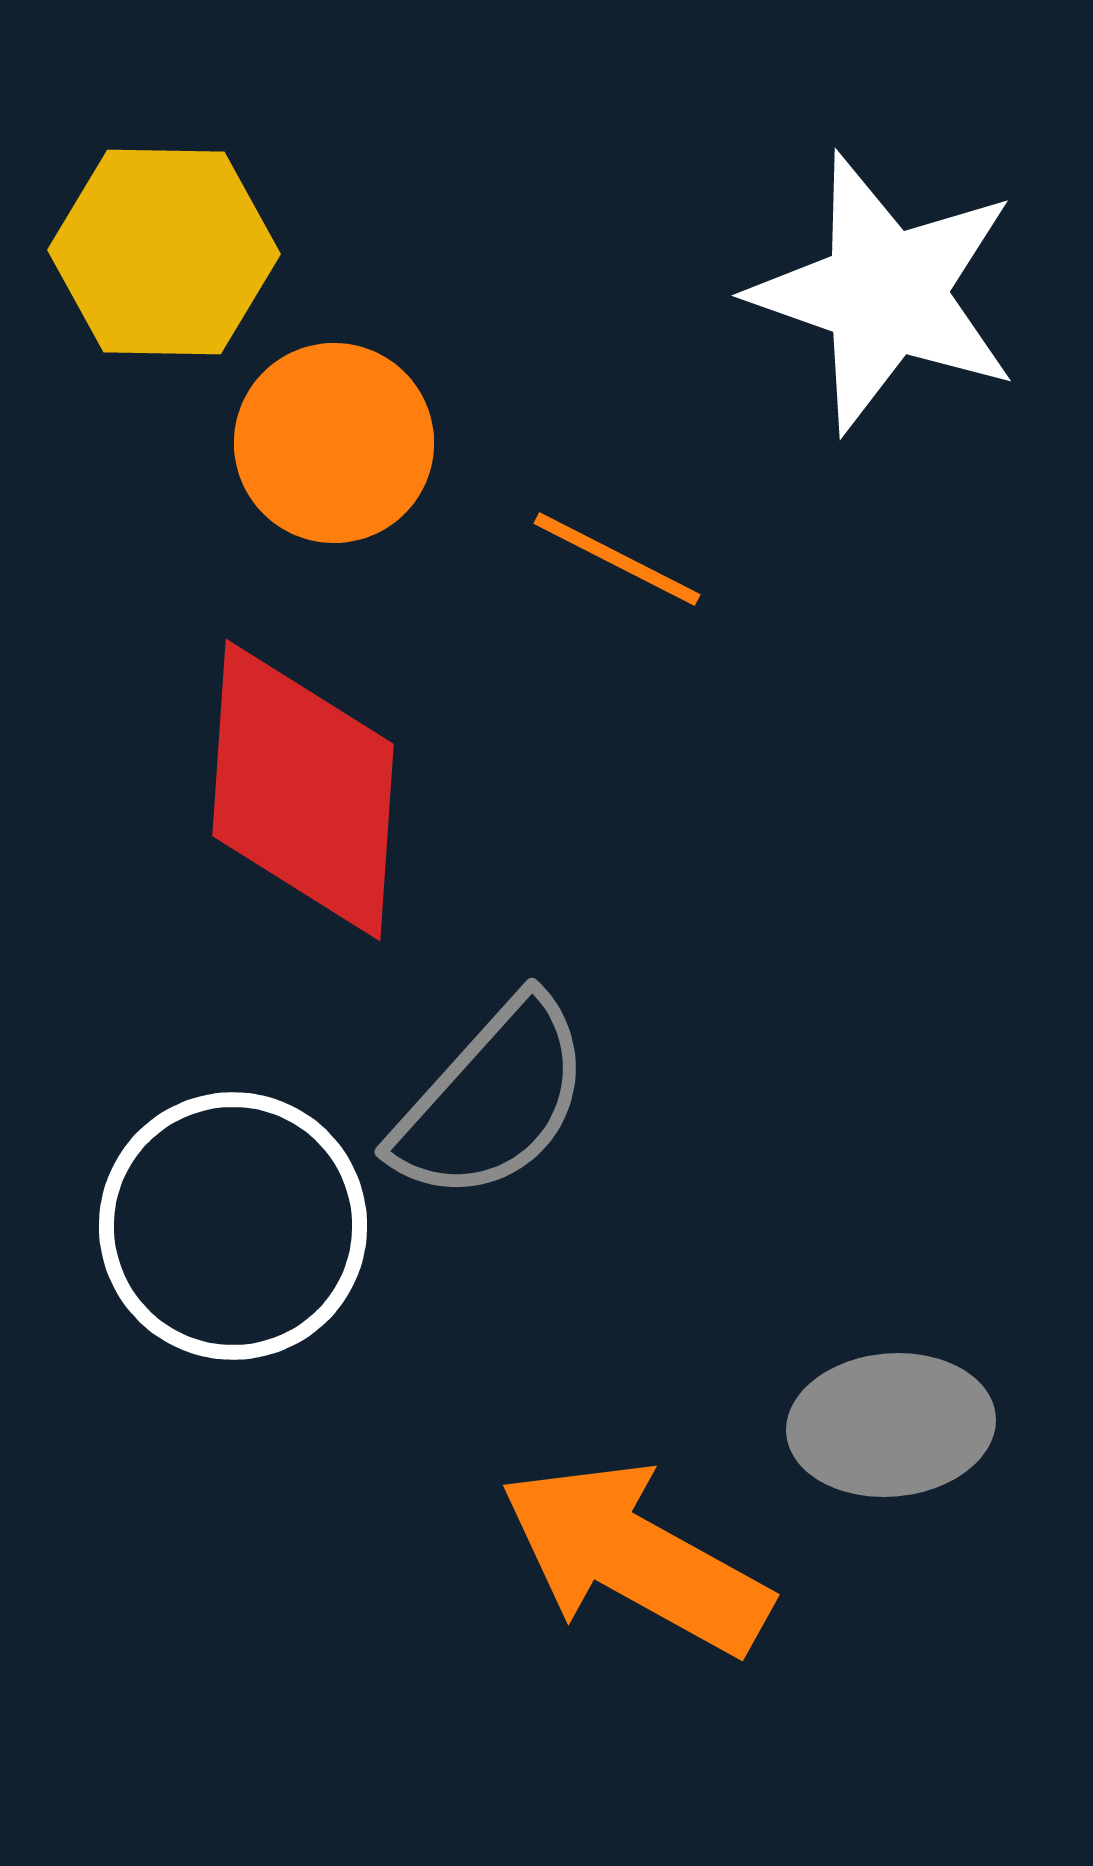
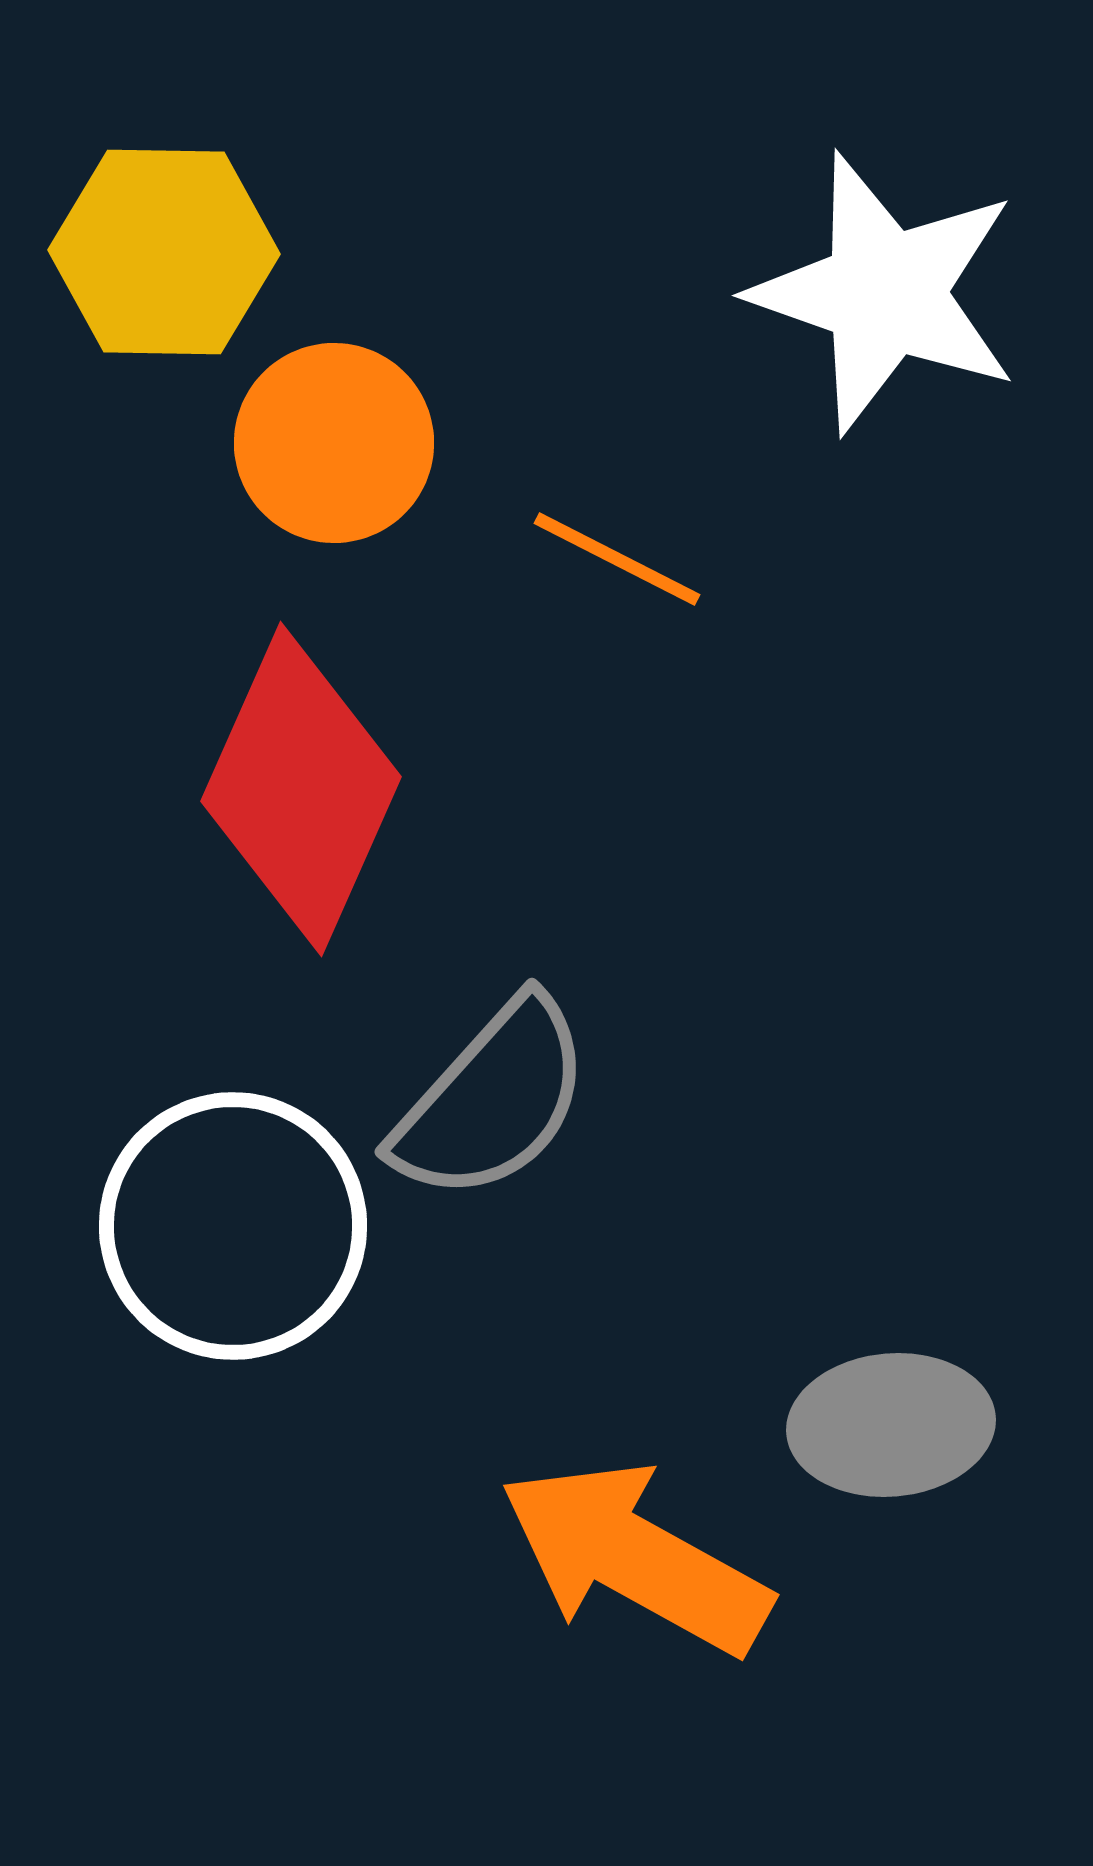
red diamond: moved 2 px left, 1 px up; rotated 20 degrees clockwise
